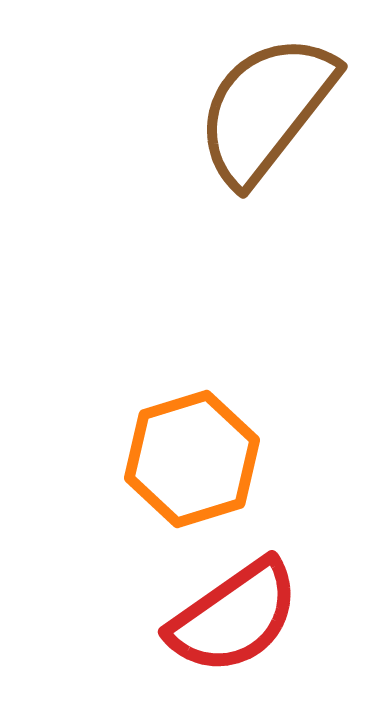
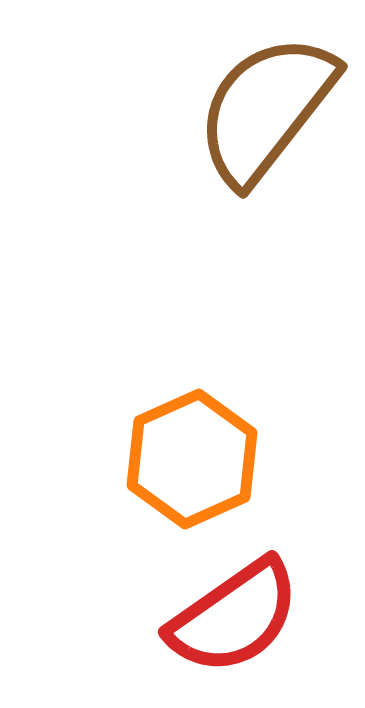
orange hexagon: rotated 7 degrees counterclockwise
